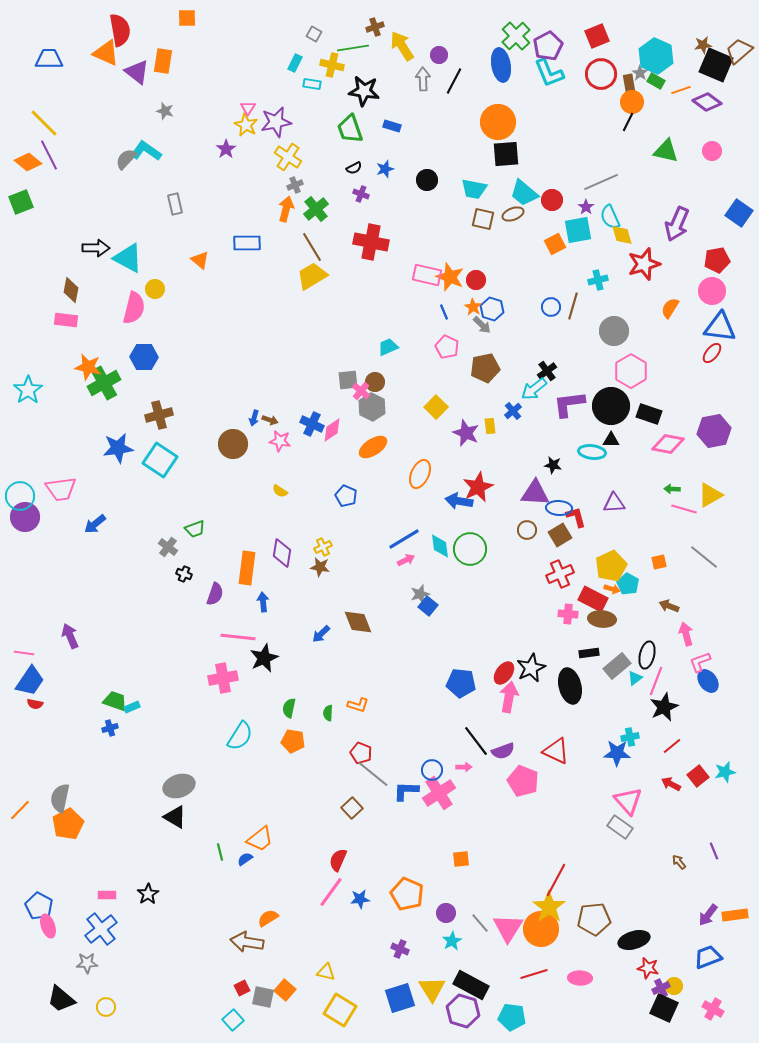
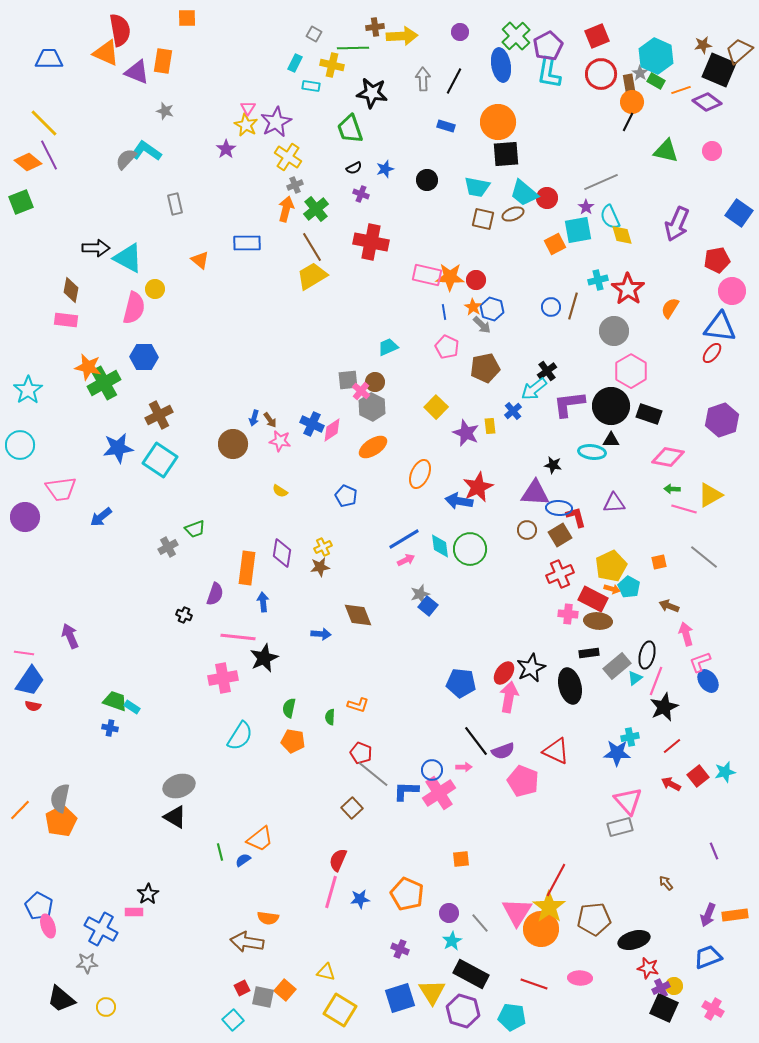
brown cross at (375, 27): rotated 12 degrees clockwise
yellow arrow at (402, 46): moved 10 px up; rotated 120 degrees clockwise
green line at (353, 48): rotated 8 degrees clockwise
purple circle at (439, 55): moved 21 px right, 23 px up
black square at (716, 65): moved 3 px right, 5 px down
purple triangle at (137, 72): rotated 16 degrees counterclockwise
cyan L-shape at (549, 73): rotated 32 degrees clockwise
cyan rectangle at (312, 84): moved 1 px left, 2 px down
black star at (364, 91): moved 8 px right, 2 px down
purple star at (276, 122): rotated 16 degrees counterclockwise
blue rectangle at (392, 126): moved 54 px right
cyan trapezoid at (474, 189): moved 3 px right, 2 px up
red circle at (552, 200): moved 5 px left, 2 px up
red star at (644, 264): moved 16 px left, 25 px down; rotated 20 degrees counterclockwise
orange star at (450, 277): rotated 20 degrees counterclockwise
pink circle at (712, 291): moved 20 px right
blue line at (444, 312): rotated 14 degrees clockwise
brown cross at (159, 415): rotated 12 degrees counterclockwise
brown arrow at (270, 420): rotated 35 degrees clockwise
purple hexagon at (714, 431): moved 8 px right, 11 px up; rotated 8 degrees counterclockwise
pink diamond at (668, 444): moved 13 px down
cyan circle at (20, 496): moved 51 px up
blue arrow at (95, 524): moved 6 px right, 7 px up
gray cross at (168, 547): rotated 24 degrees clockwise
brown star at (320, 567): rotated 18 degrees counterclockwise
black cross at (184, 574): moved 41 px down
cyan pentagon at (628, 584): moved 1 px right, 3 px down
brown ellipse at (602, 619): moved 4 px left, 2 px down
brown diamond at (358, 622): moved 7 px up
blue arrow at (321, 634): rotated 132 degrees counterclockwise
red semicircle at (35, 704): moved 2 px left, 2 px down
cyan rectangle at (132, 707): rotated 56 degrees clockwise
green semicircle at (328, 713): moved 2 px right, 4 px down
blue cross at (110, 728): rotated 28 degrees clockwise
orange pentagon at (68, 824): moved 7 px left, 3 px up
gray rectangle at (620, 827): rotated 50 degrees counterclockwise
blue semicircle at (245, 859): moved 2 px left, 1 px down
brown arrow at (679, 862): moved 13 px left, 21 px down
pink line at (331, 892): rotated 20 degrees counterclockwise
pink rectangle at (107, 895): moved 27 px right, 17 px down
purple circle at (446, 913): moved 3 px right
purple arrow at (708, 915): rotated 15 degrees counterclockwise
orange semicircle at (268, 918): rotated 140 degrees counterclockwise
pink triangle at (508, 928): moved 9 px right, 16 px up
blue cross at (101, 929): rotated 24 degrees counterclockwise
red line at (534, 974): moved 10 px down; rotated 36 degrees clockwise
black rectangle at (471, 985): moved 11 px up
yellow triangle at (432, 989): moved 3 px down
